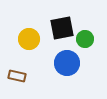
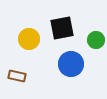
green circle: moved 11 px right, 1 px down
blue circle: moved 4 px right, 1 px down
